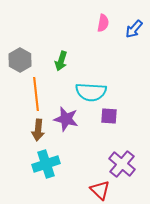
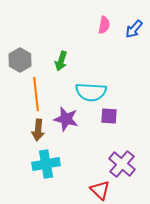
pink semicircle: moved 1 px right, 2 px down
cyan cross: rotated 8 degrees clockwise
